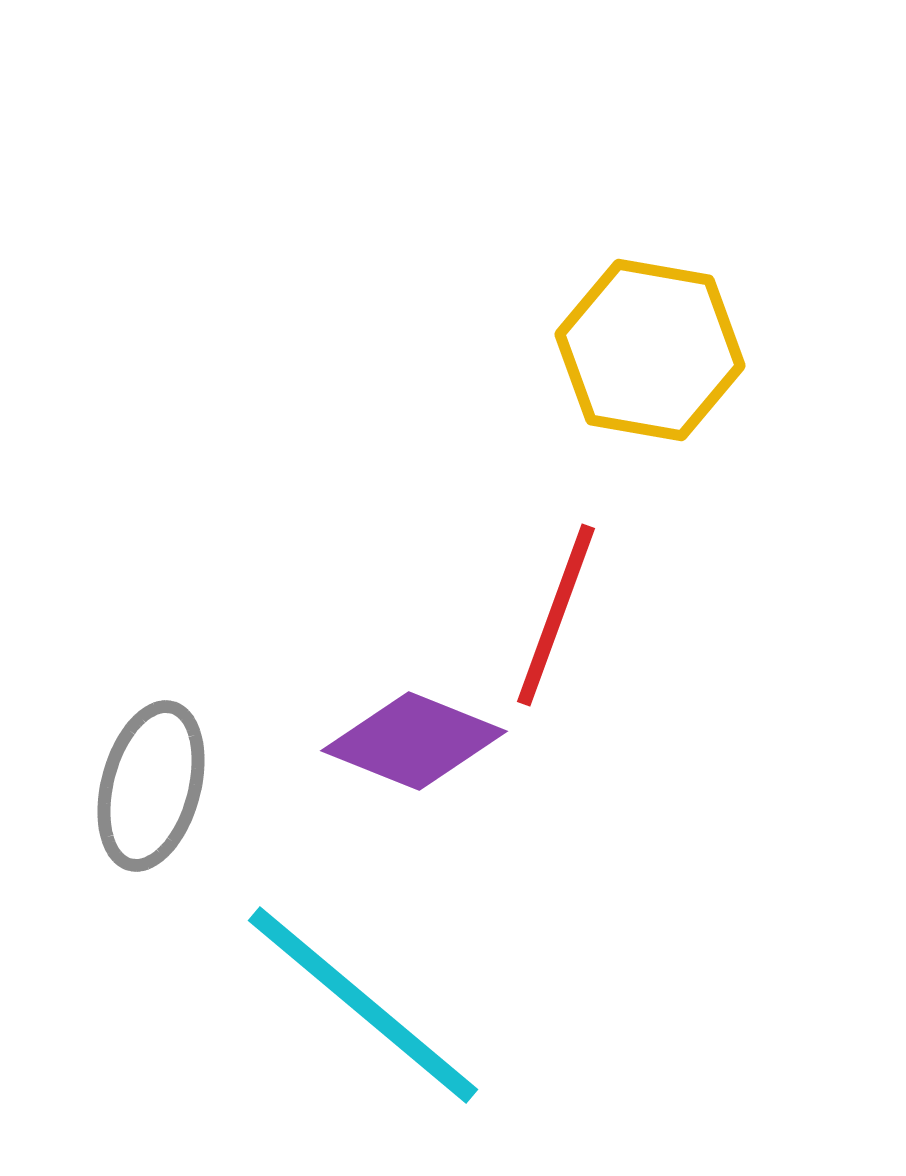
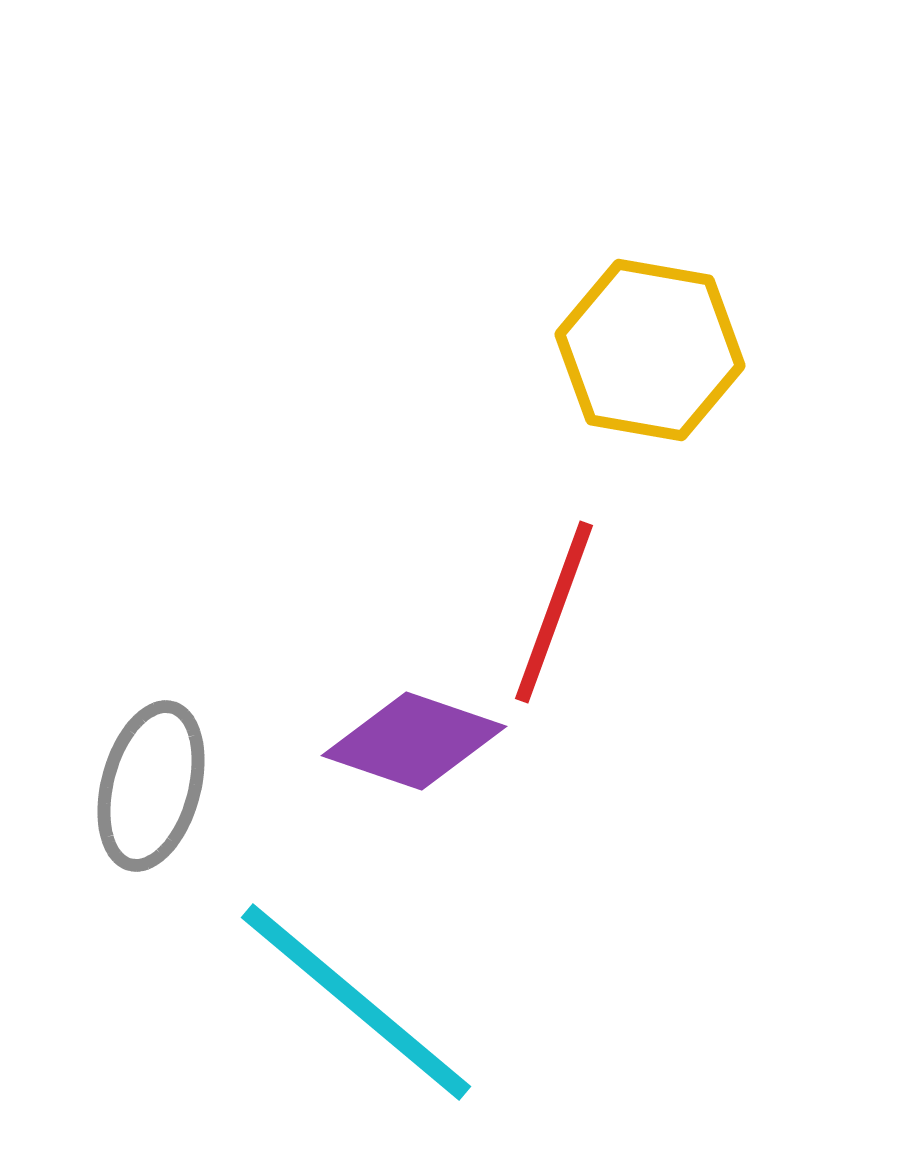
red line: moved 2 px left, 3 px up
purple diamond: rotated 3 degrees counterclockwise
cyan line: moved 7 px left, 3 px up
